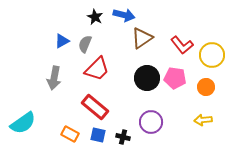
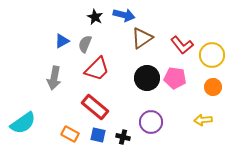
orange circle: moved 7 px right
